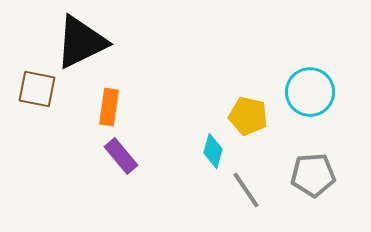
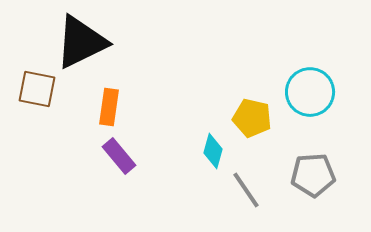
yellow pentagon: moved 4 px right, 2 px down
purple rectangle: moved 2 px left
